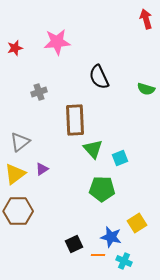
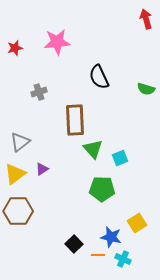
black square: rotated 18 degrees counterclockwise
cyan cross: moved 1 px left, 2 px up
